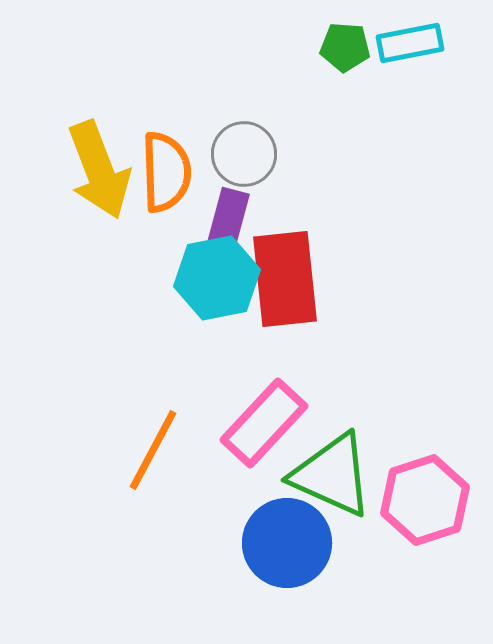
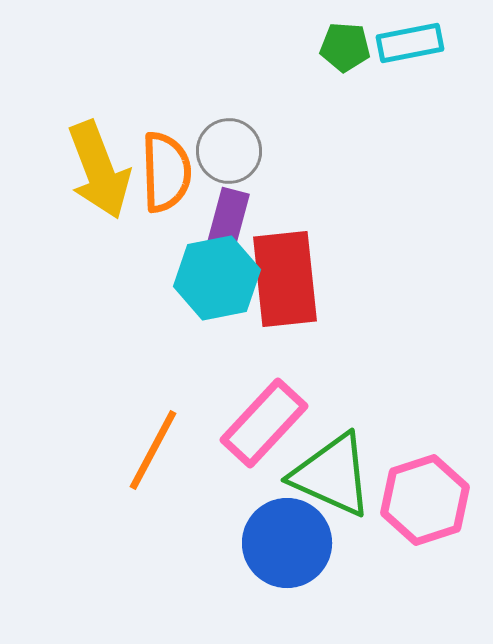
gray circle: moved 15 px left, 3 px up
